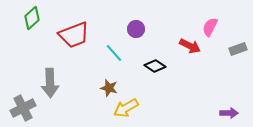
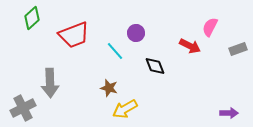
purple circle: moved 4 px down
cyan line: moved 1 px right, 2 px up
black diamond: rotated 35 degrees clockwise
yellow arrow: moved 1 px left, 1 px down
